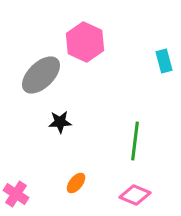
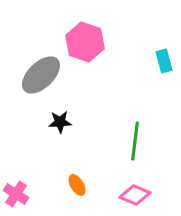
pink hexagon: rotated 6 degrees counterclockwise
orange ellipse: moved 1 px right, 2 px down; rotated 70 degrees counterclockwise
